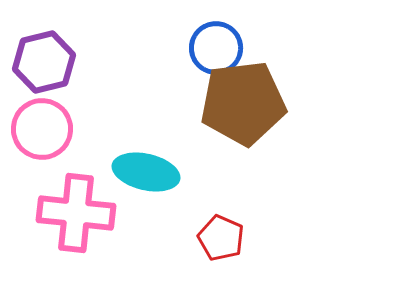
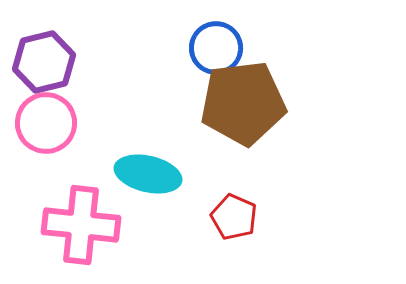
pink circle: moved 4 px right, 6 px up
cyan ellipse: moved 2 px right, 2 px down
pink cross: moved 5 px right, 12 px down
red pentagon: moved 13 px right, 21 px up
